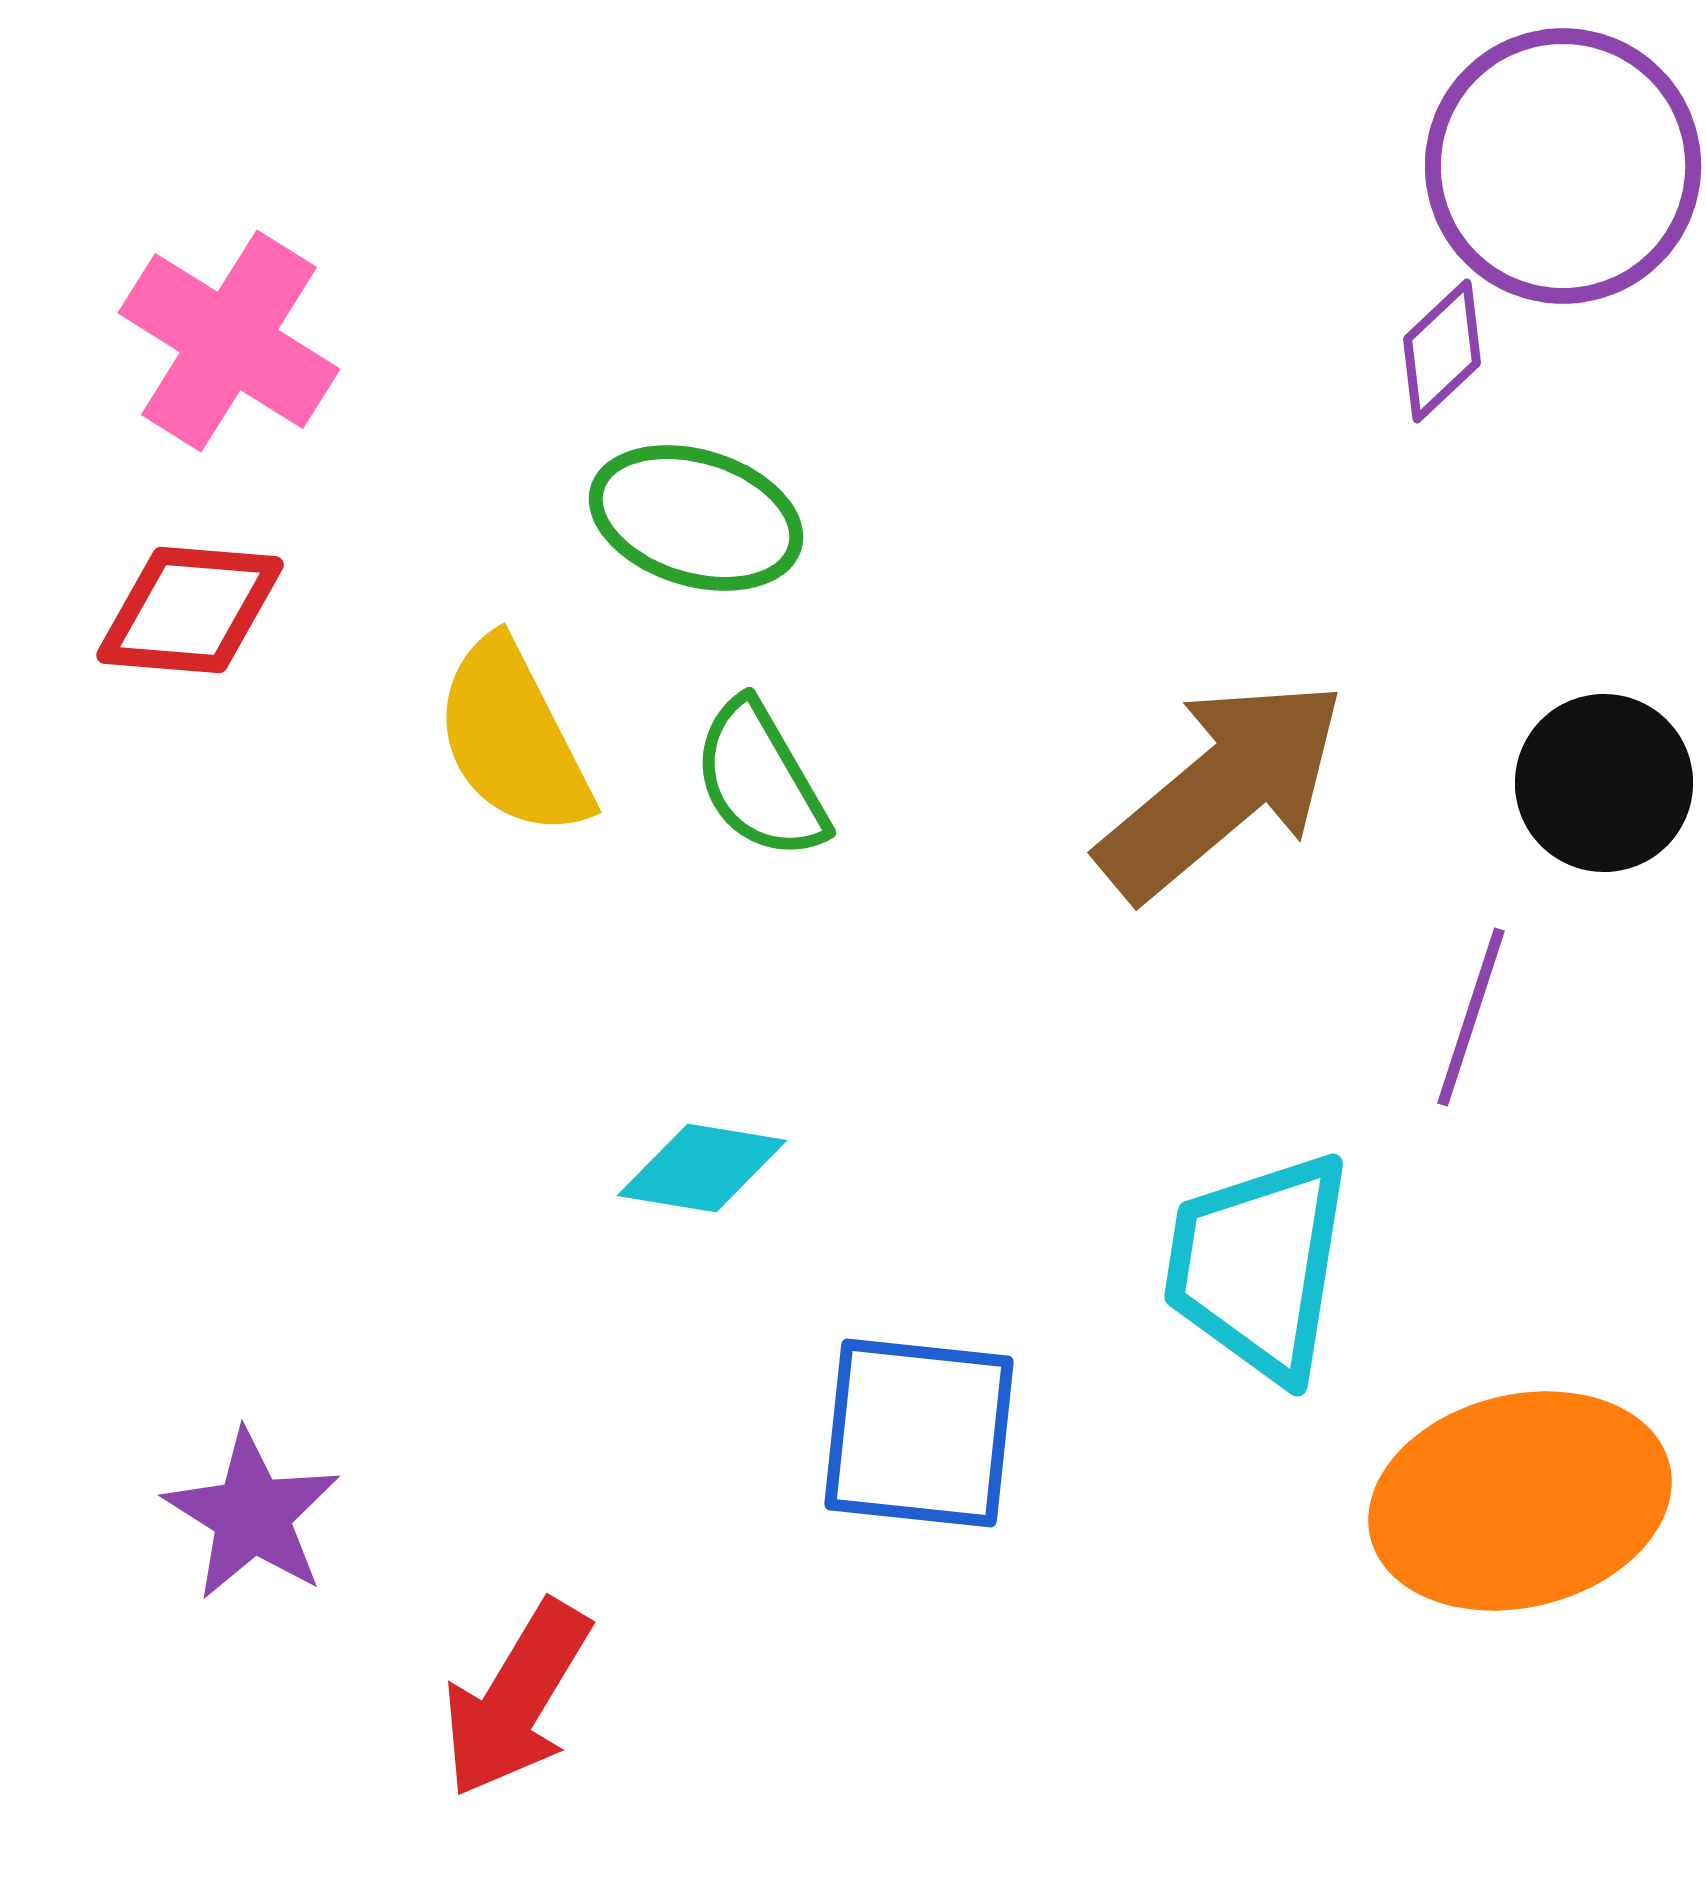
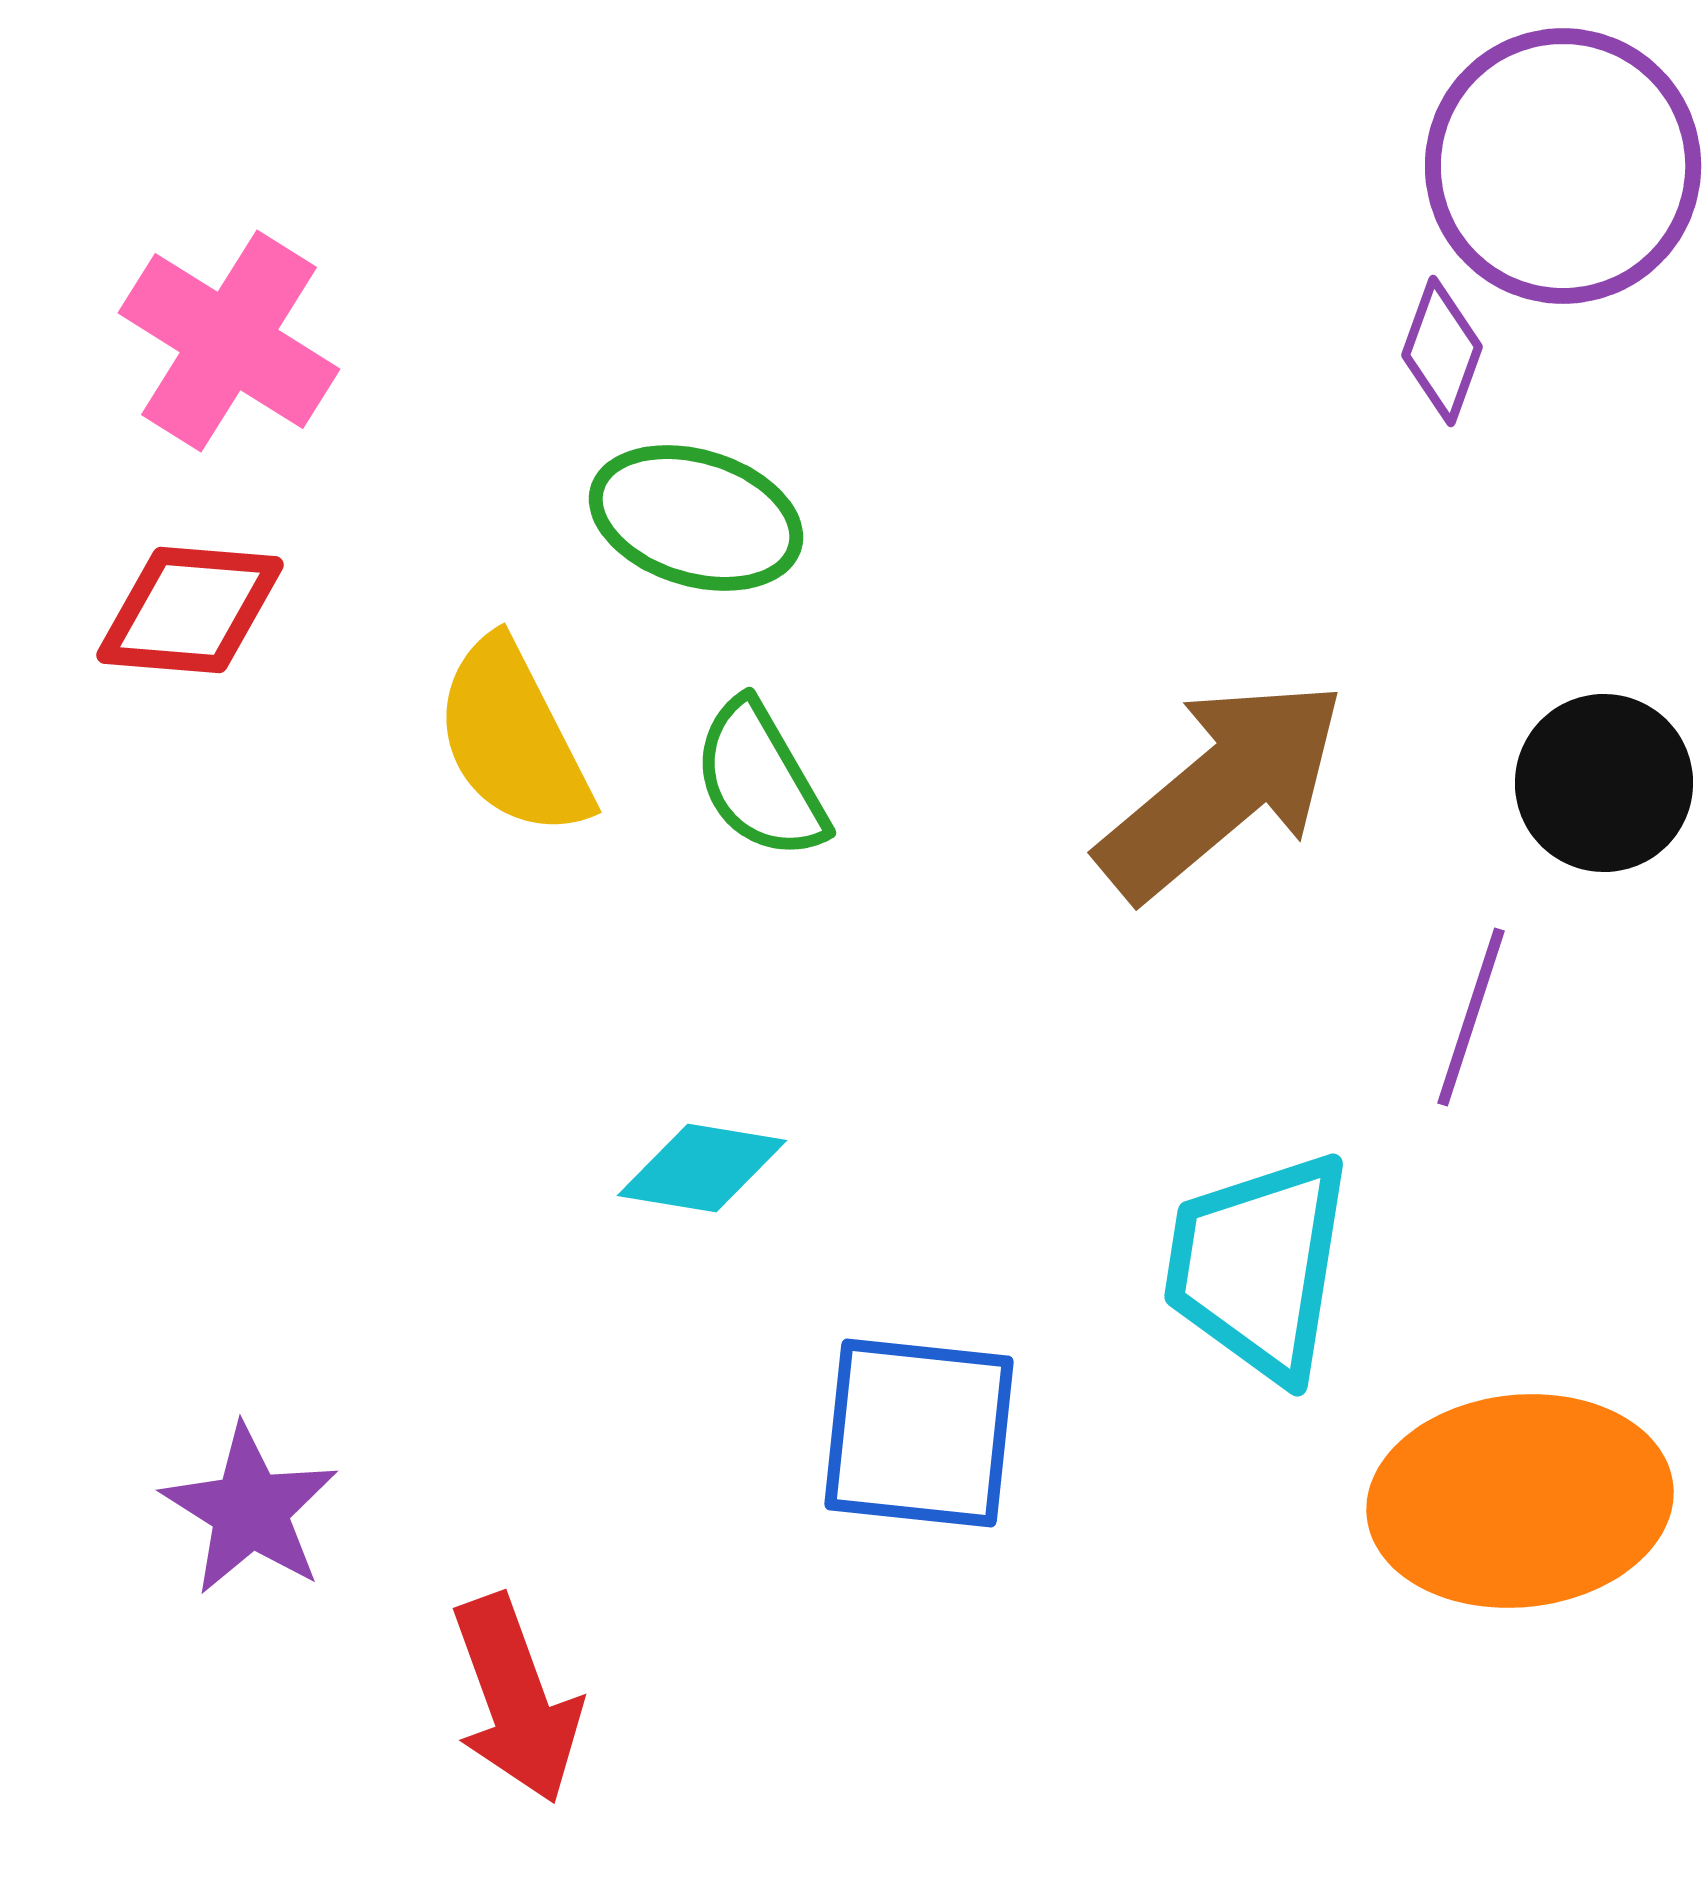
purple diamond: rotated 27 degrees counterclockwise
orange ellipse: rotated 8 degrees clockwise
purple star: moved 2 px left, 5 px up
red arrow: rotated 51 degrees counterclockwise
